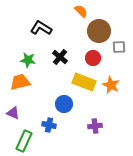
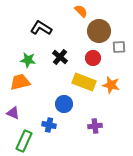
orange star: rotated 12 degrees counterclockwise
